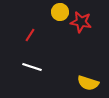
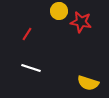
yellow circle: moved 1 px left, 1 px up
red line: moved 3 px left, 1 px up
white line: moved 1 px left, 1 px down
